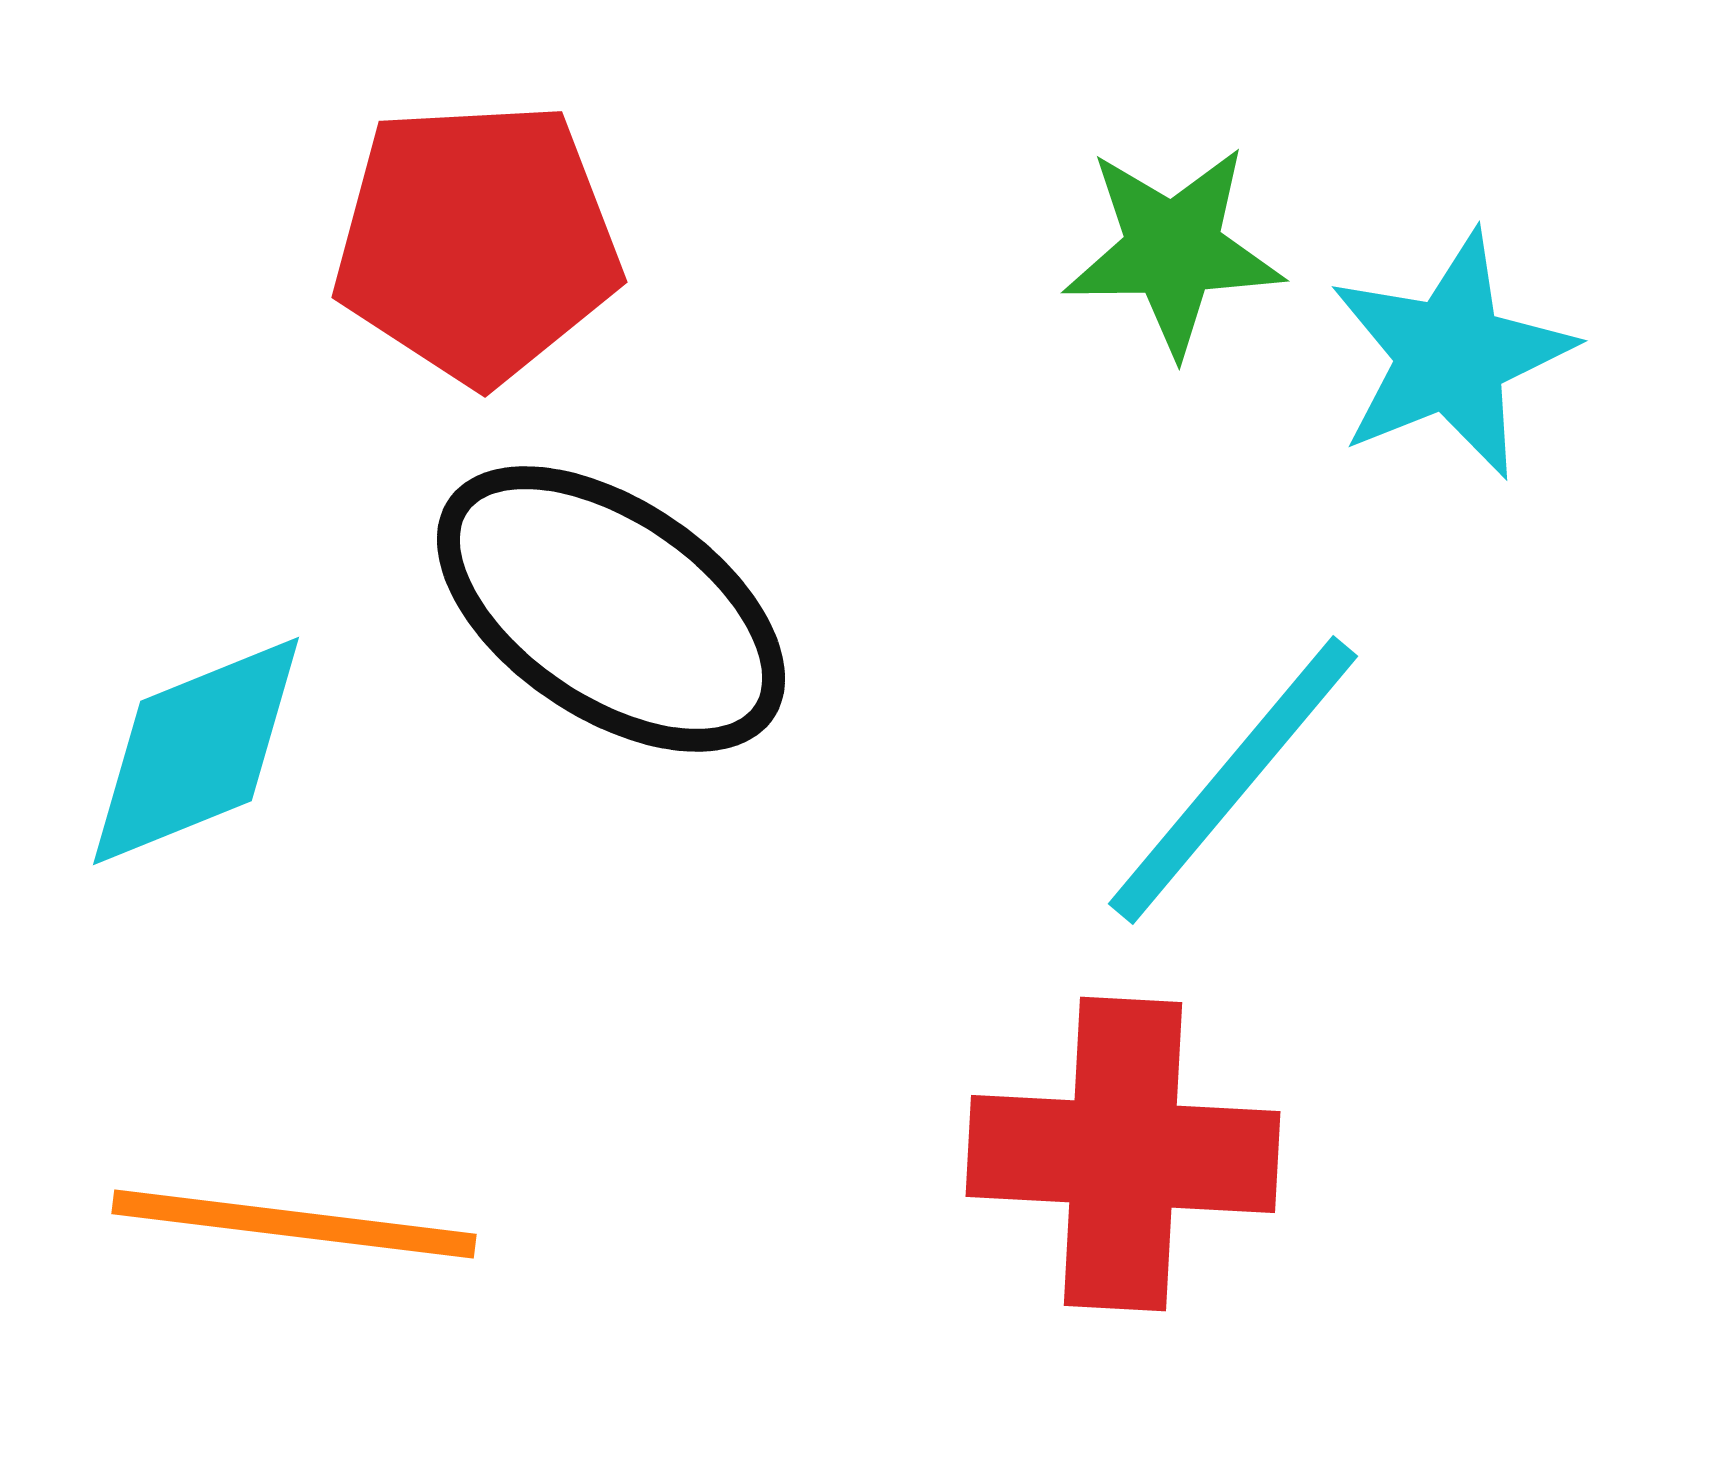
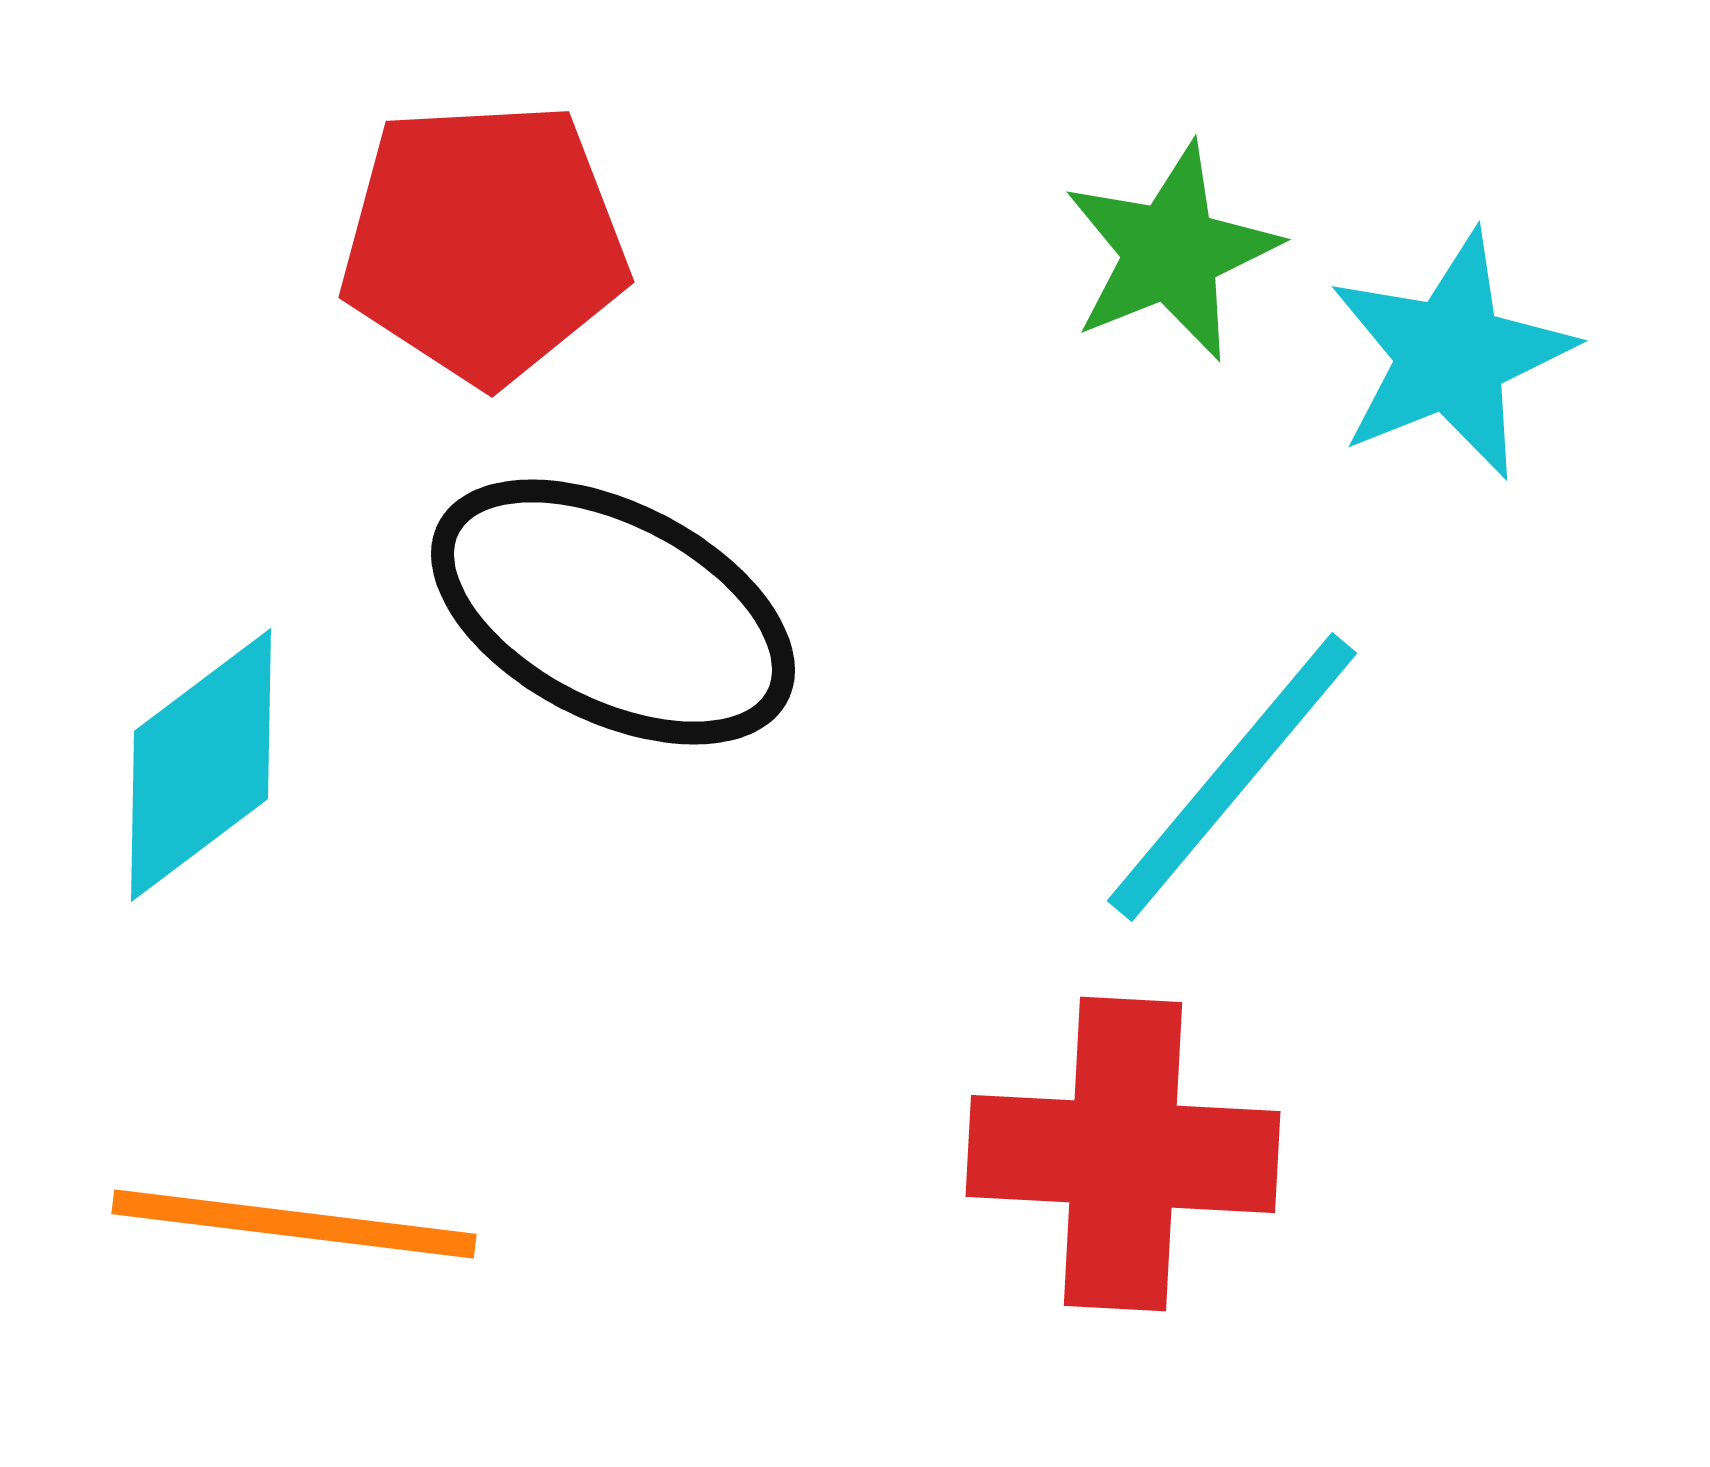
red pentagon: moved 7 px right
green star: moved 2 px left, 2 px down; rotated 21 degrees counterclockwise
black ellipse: moved 2 px right, 3 px down; rotated 7 degrees counterclockwise
cyan diamond: moved 5 px right, 14 px down; rotated 15 degrees counterclockwise
cyan line: moved 1 px left, 3 px up
